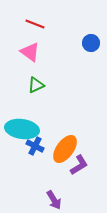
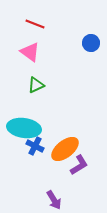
cyan ellipse: moved 2 px right, 1 px up
orange ellipse: rotated 16 degrees clockwise
